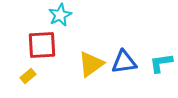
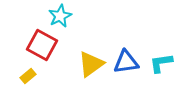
cyan star: moved 1 px down
red square: rotated 32 degrees clockwise
blue triangle: moved 2 px right
